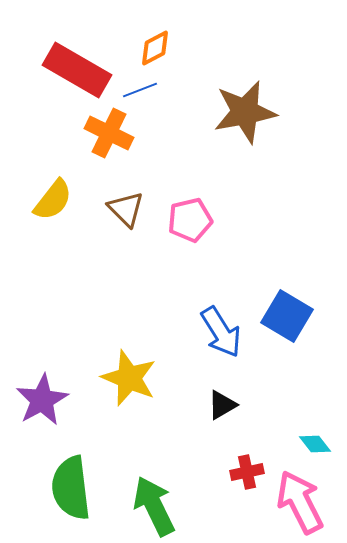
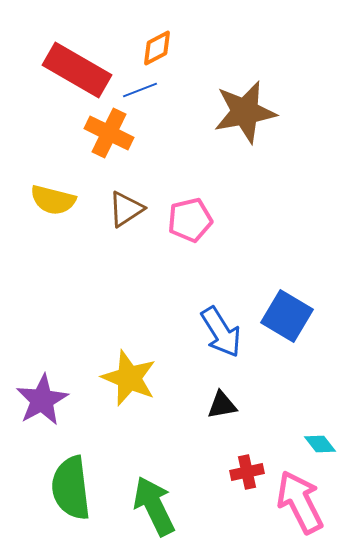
orange diamond: moved 2 px right
yellow semicircle: rotated 66 degrees clockwise
brown triangle: rotated 42 degrees clockwise
black triangle: rotated 20 degrees clockwise
cyan diamond: moved 5 px right
